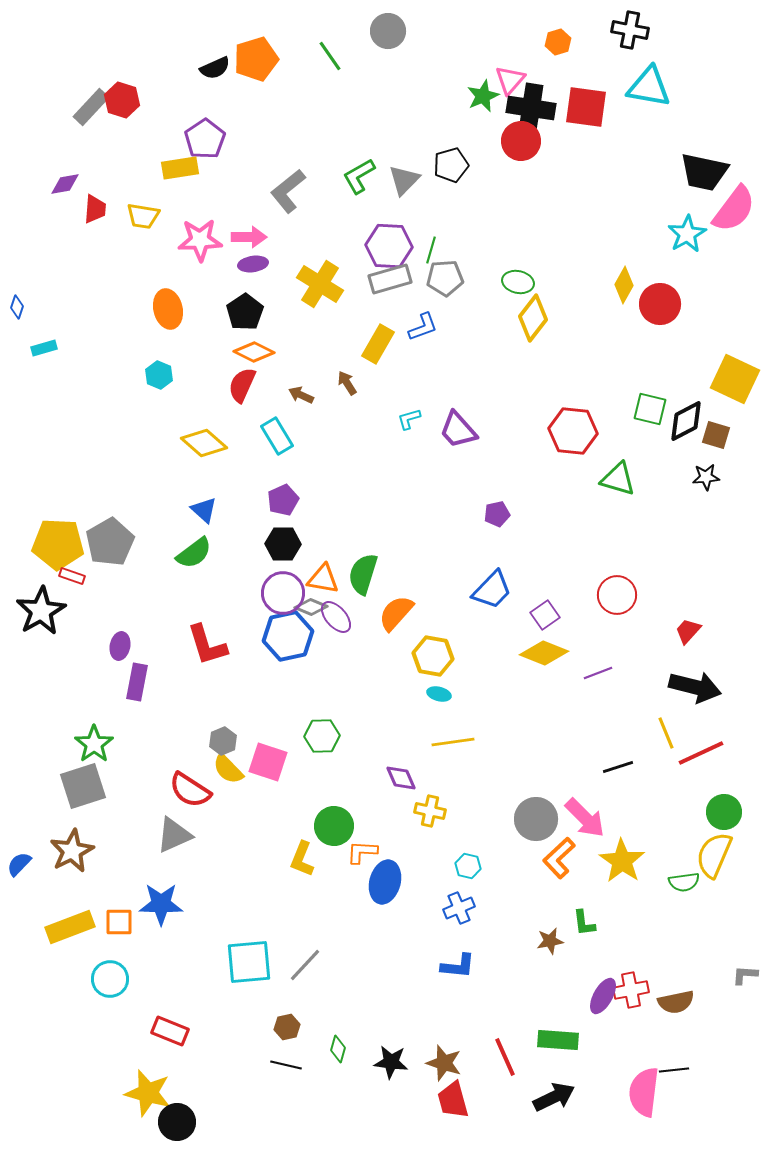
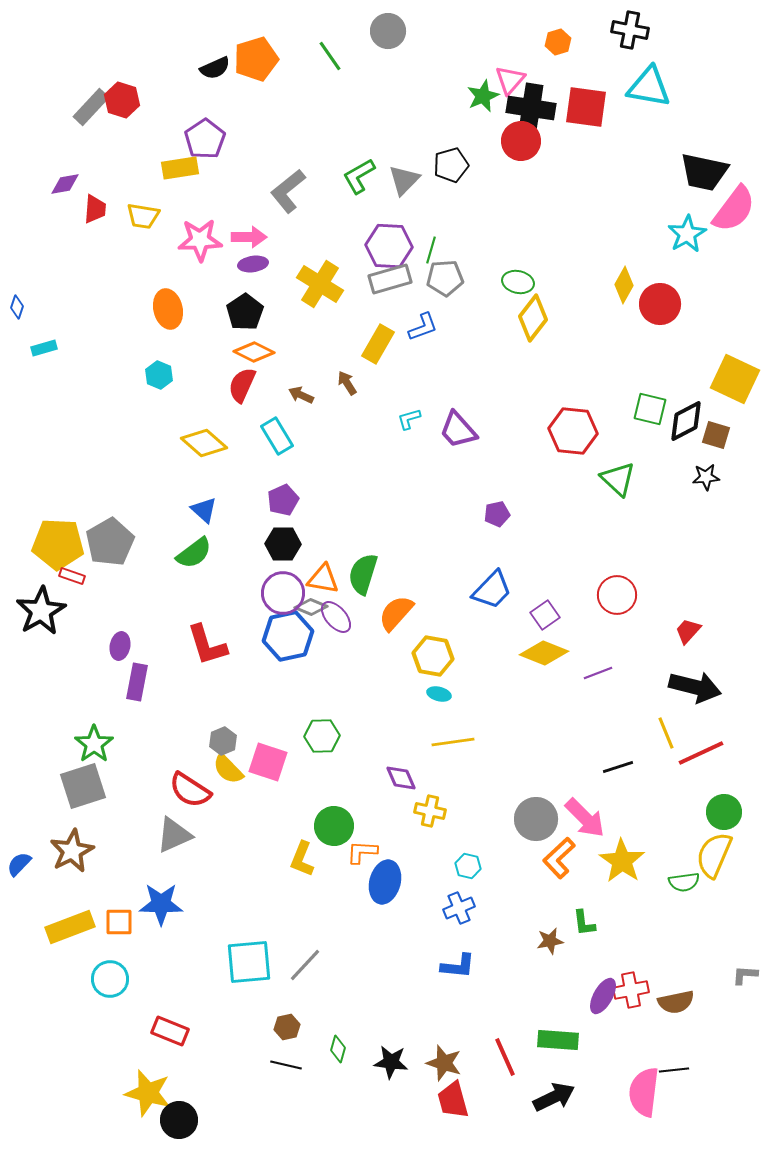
green triangle at (618, 479): rotated 27 degrees clockwise
black circle at (177, 1122): moved 2 px right, 2 px up
